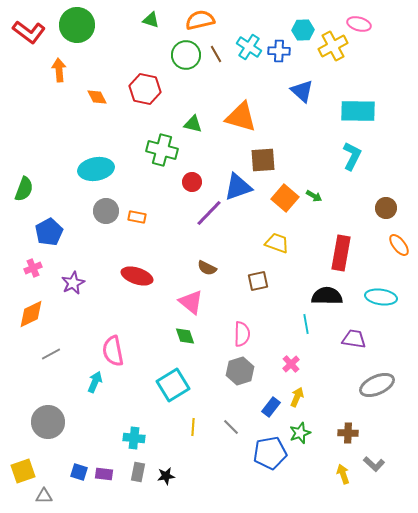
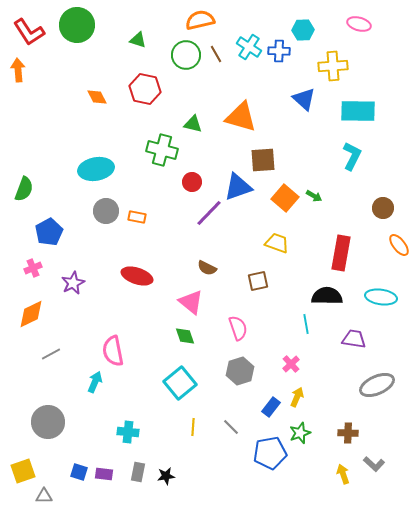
green triangle at (151, 20): moved 13 px left, 20 px down
red L-shape at (29, 32): rotated 20 degrees clockwise
yellow cross at (333, 46): moved 20 px down; rotated 24 degrees clockwise
orange arrow at (59, 70): moved 41 px left
blue triangle at (302, 91): moved 2 px right, 8 px down
brown circle at (386, 208): moved 3 px left
pink semicircle at (242, 334): moved 4 px left, 6 px up; rotated 20 degrees counterclockwise
cyan square at (173, 385): moved 7 px right, 2 px up; rotated 8 degrees counterclockwise
cyan cross at (134, 438): moved 6 px left, 6 px up
